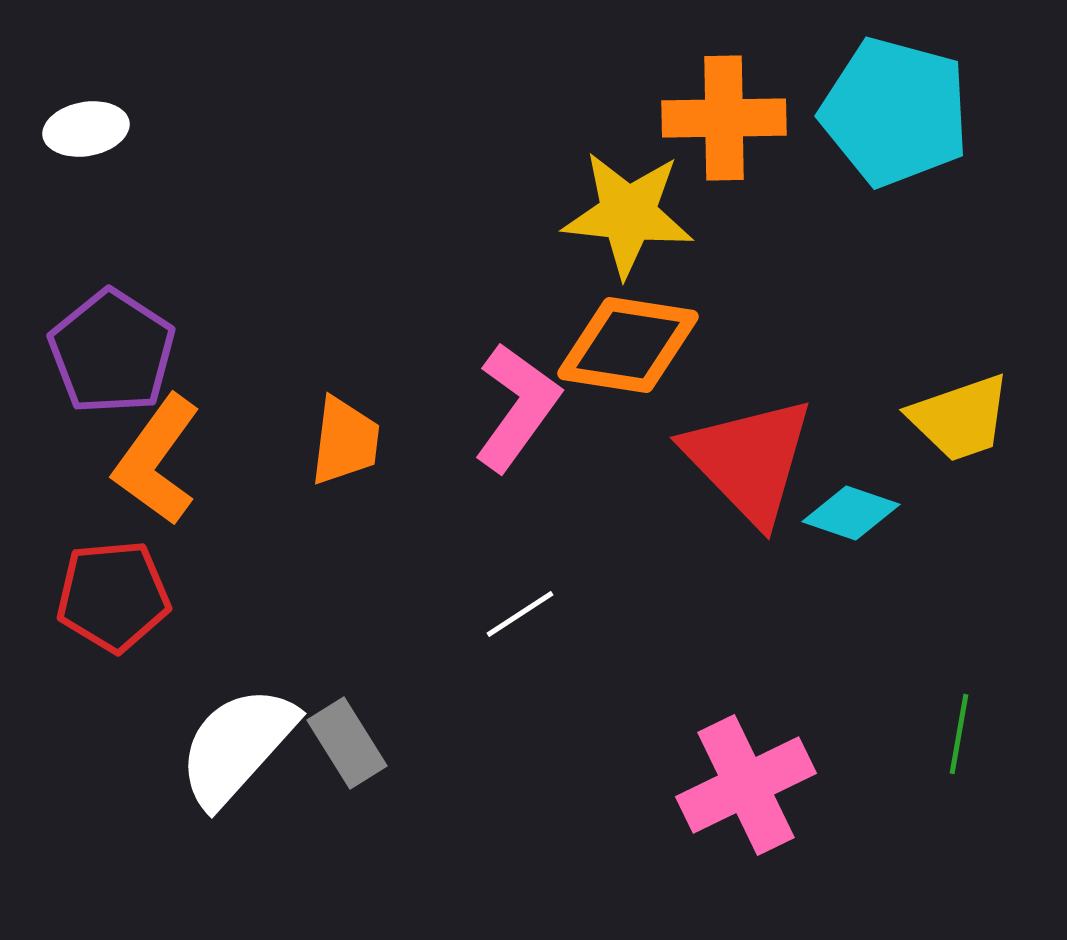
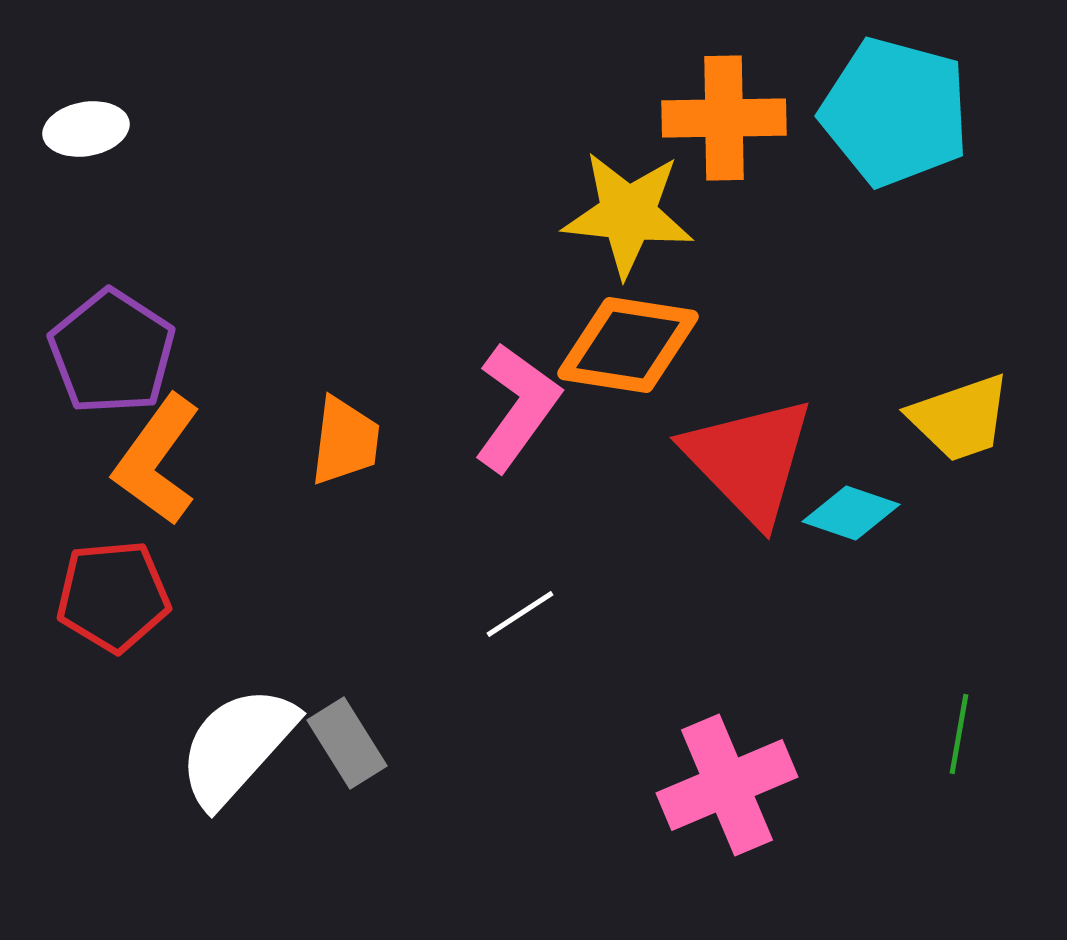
pink cross: moved 19 px left; rotated 3 degrees clockwise
